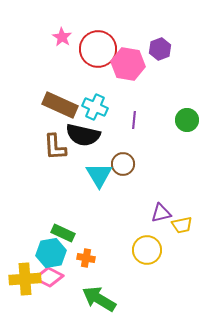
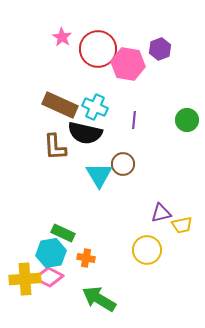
black semicircle: moved 2 px right, 2 px up
